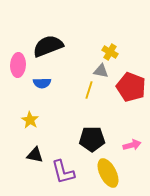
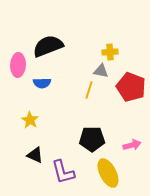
yellow cross: rotated 35 degrees counterclockwise
black triangle: rotated 12 degrees clockwise
